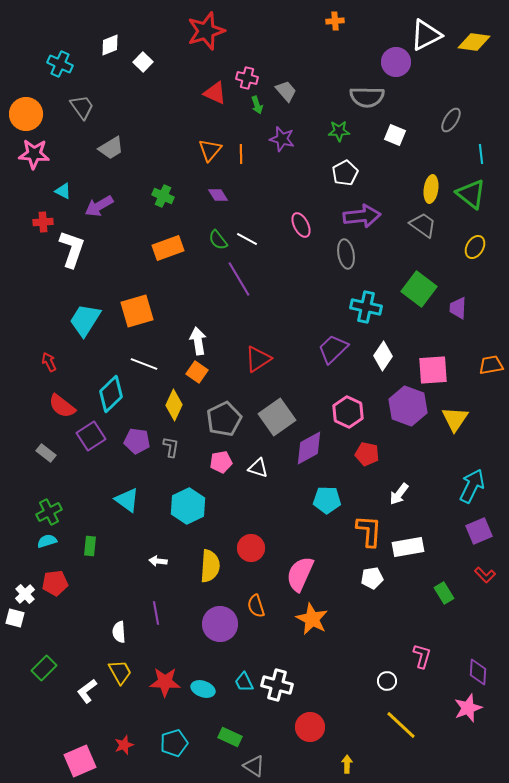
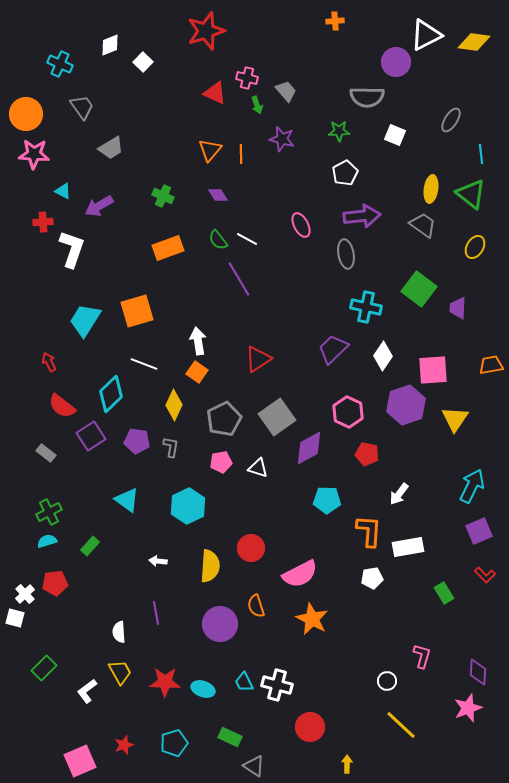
purple hexagon at (408, 406): moved 2 px left, 1 px up; rotated 21 degrees clockwise
green rectangle at (90, 546): rotated 36 degrees clockwise
pink semicircle at (300, 574): rotated 141 degrees counterclockwise
